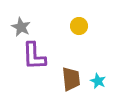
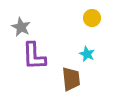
yellow circle: moved 13 px right, 8 px up
cyan star: moved 11 px left, 27 px up
